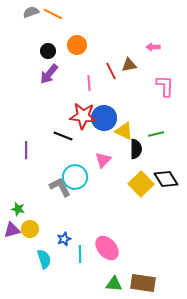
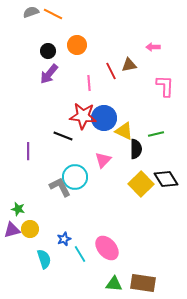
purple line: moved 2 px right, 1 px down
cyan line: rotated 30 degrees counterclockwise
